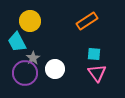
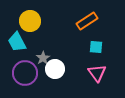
cyan square: moved 2 px right, 7 px up
gray star: moved 10 px right
